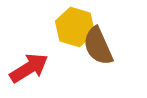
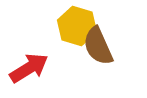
yellow hexagon: moved 2 px right, 1 px up
